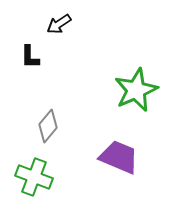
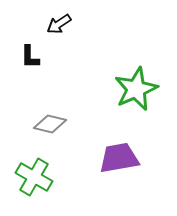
green star: moved 1 px up
gray diamond: moved 2 px right, 2 px up; rotated 64 degrees clockwise
purple trapezoid: moved 1 px down; rotated 33 degrees counterclockwise
green cross: rotated 9 degrees clockwise
